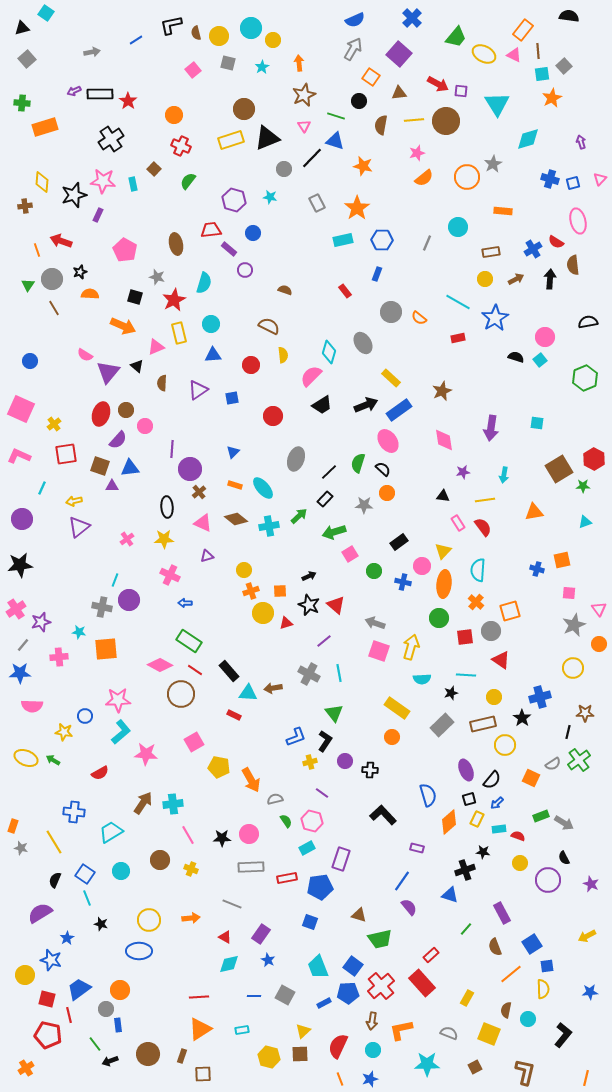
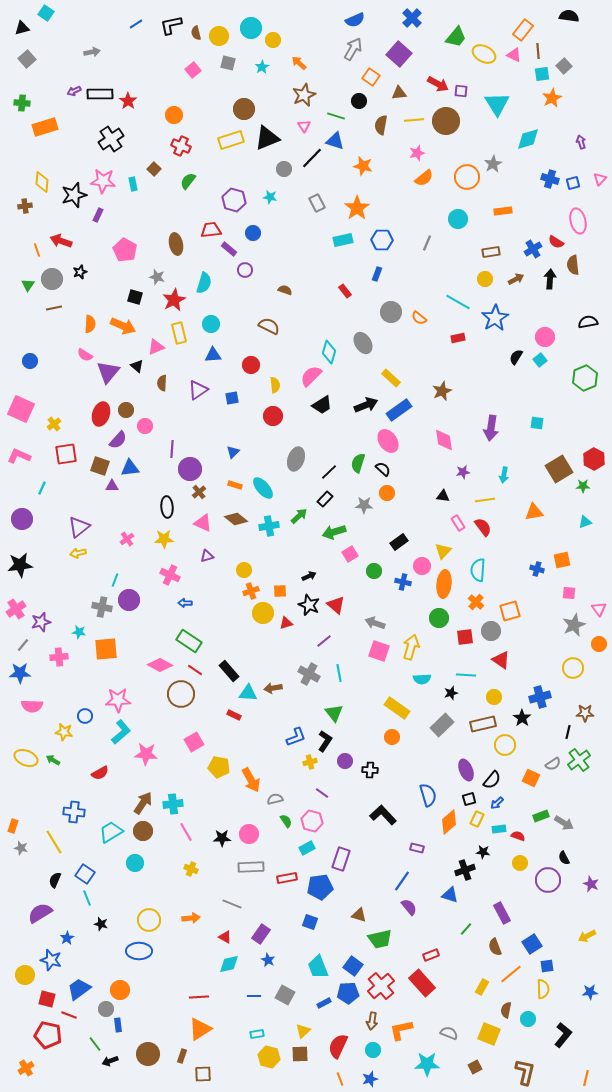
blue line at (136, 40): moved 16 px up
orange arrow at (299, 63): rotated 42 degrees counterclockwise
orange rectangle at (503, 211): rotated 12 degrees counterclockwise
cyan circle at (458, 227): moved 8 px up
orange semicircle at (90, 294): moved 30 px down; rotated 90 degrees clockwise
brown line at (54, 308): rotated 70 degrees counterclockwise
yellow semicircle at (283, 355): moved 8 px left, 30 px down
black semicircle at (516, 357): rotated 77 degrees counterclockwise
yellow arrow at (74, 501): moved 4 px right, 52 px down
pink line at (188, 835): moved 2 px left, 3 px up
brown circle at (160, 860): moved 17 px left, 29 px up
cyan circle at (121, 871): moved 14 px right, 8 px up
red rectangle at (431, 955): rotated 21 degrees clockwise
yellow rectangle at (467, 998): moved 15 px right, 11 px up
red line at (69, 1015): rotated 56 degrees counterclockwise
cyan rectangle at (242, 1030): moved 15 px right, 4 px down
